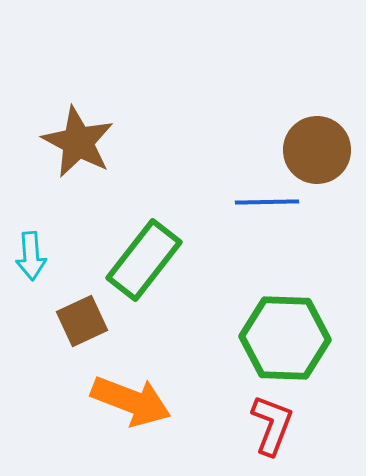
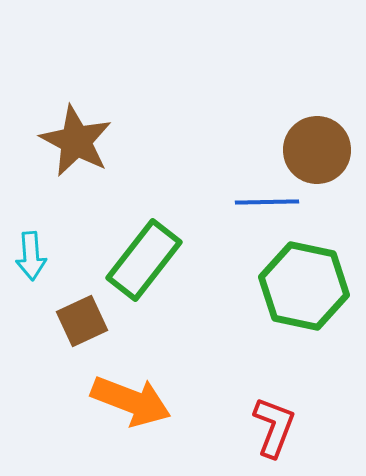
brown star: moved 2 px left, 1 px up
green hexagon: moved 19 px right, 52 px up; rotated 10 degrees clockwise
red L-shape: moved 2 px right, 2 px down
